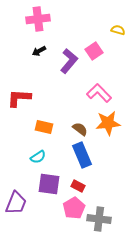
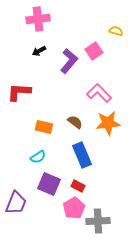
yellow semicircle: moved 2 px left, 1 px down
red L-shape: moved 6 px up
brown semicircle: moved 5 px left, 7 px up
purple square: rotated 15 degrees clockwise
gray cross: moved 1 px left, 2 px down; rotated 10 degrees counterclockwise
